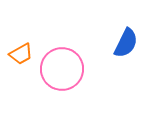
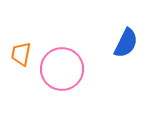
orange trapezoid: rotated 130 degrees clockwise
